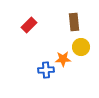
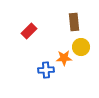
red rectangle: moved 6 px down
orange star: moved 1 px right, 1 px up
